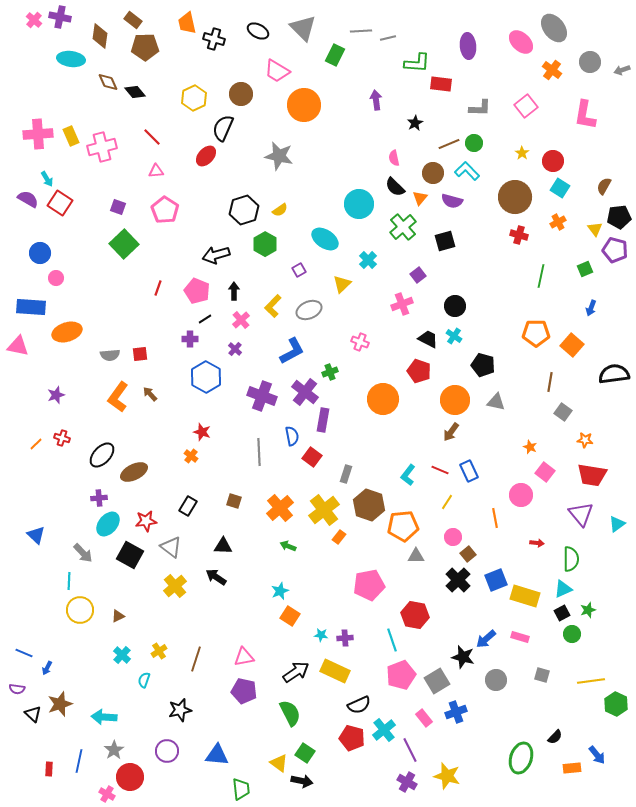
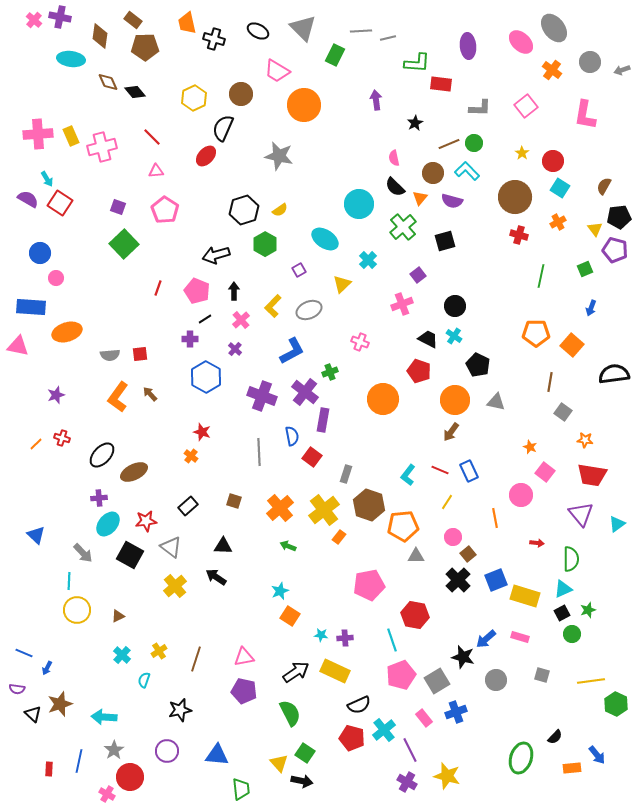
black pentagon at (483, 365): moved 5 px left; rotated 10 degrees clockwise
black rectangle at (188, 506): rotated 18 degrees clockwise
yellow circle at (80, 610): moved 3 px left
yellow triangle at (279, 763): rotated 12 degrees clockwise
